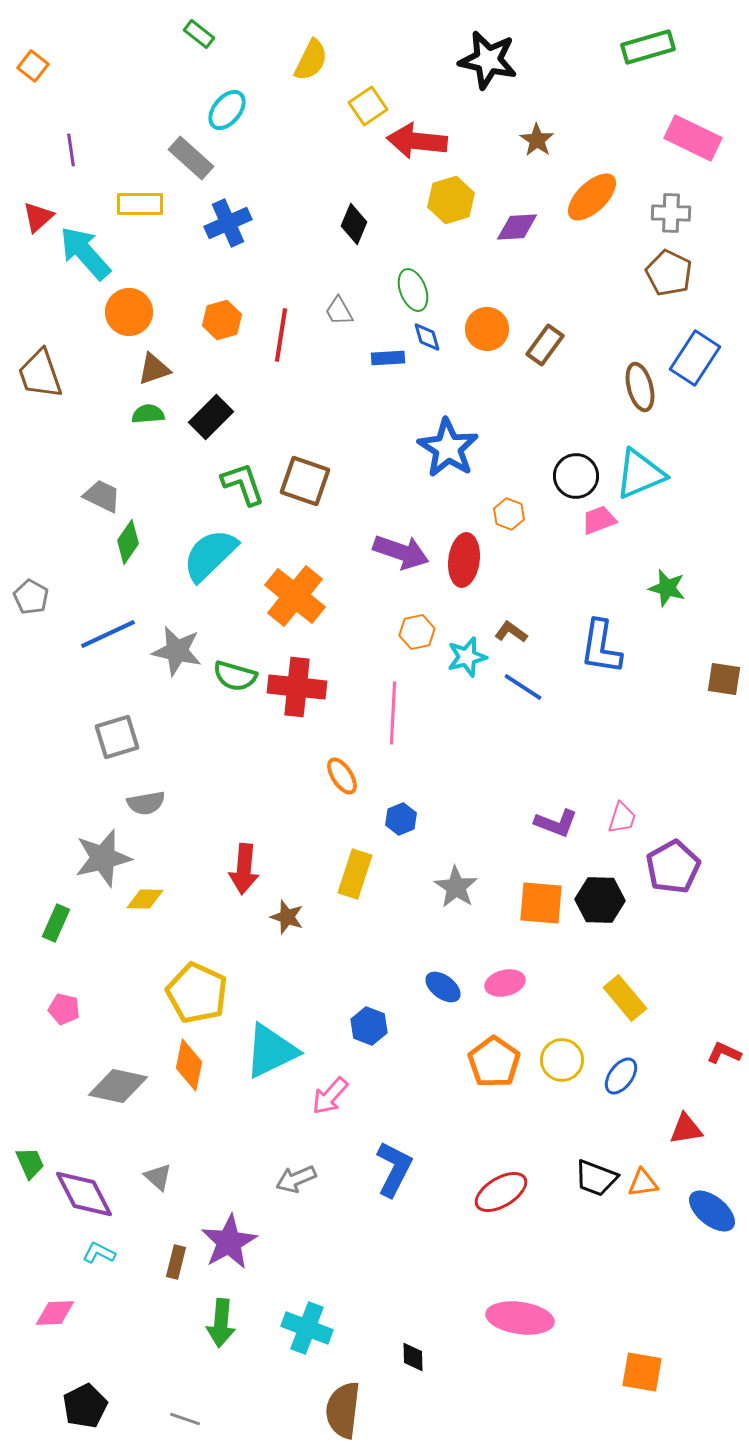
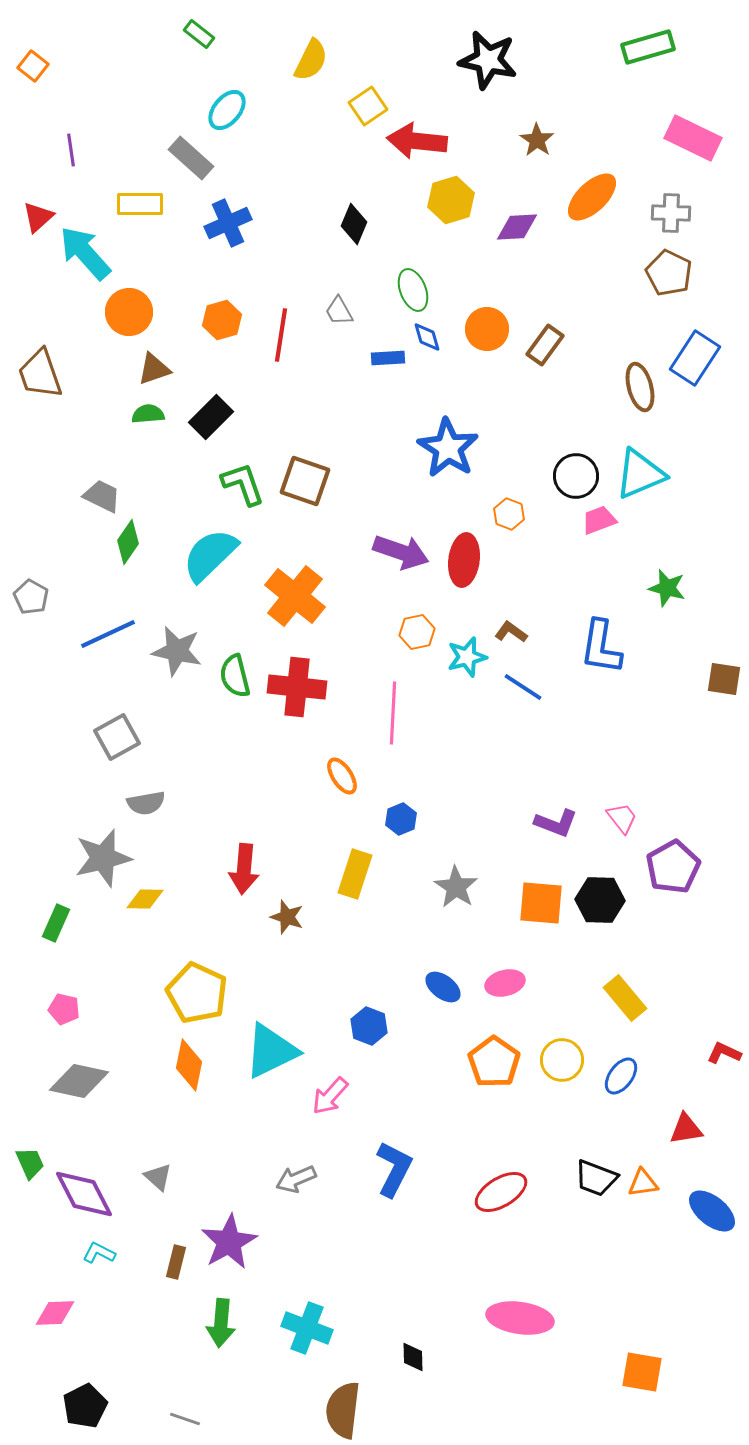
green semicircle at (235, 676): rotated 60 degrees clockwise
gray square at (117, 737): rotated 12 degrees counterclockwise
pink trapezoid at (622, 818): rotated 56 degrees counterclockwise
gray diamond at (118, 1086): moved 39 px left, 5 px up
